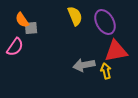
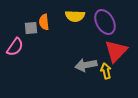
yellow semicircle: rotated 114 degrees clockwise
orange semicircle: moved 22 px right, 2 px down; rotated 28 degrees clockwise
red triangle: rotated 35 degrees counterclockwise
gray arrow: moved 2 px right
